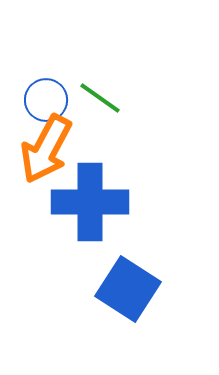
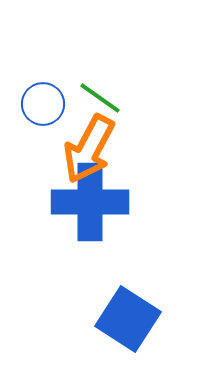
blue circle: moved 3 px left, 4 px down
orange arrow: moved 43 px right
blue square: moved 30 px down
